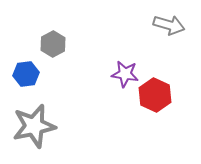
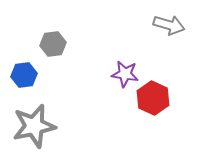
gray hexagon: rotated 20 degrees clockwise
blue hexagon: moved 2 px left, 1 px down
red hexagon: moved 2 px left, 3 px down
